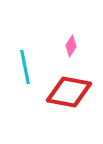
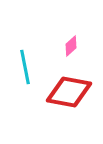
pink diamond: rotated 15 degrees clockwise
